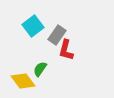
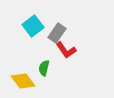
gray rectangle: moved 2 px up
red L-shape: rotated 50 degrees counterclockwise
green semicircle: moved 4 px right, 1 px up; rotated 21 degrees counterclockwise
